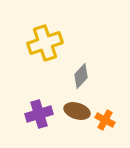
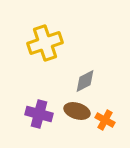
gray diamond: moved 4 px right, 5 px down; rotated 20 degrees clockwise
purple cross: rotated 32 degrees clockwise
